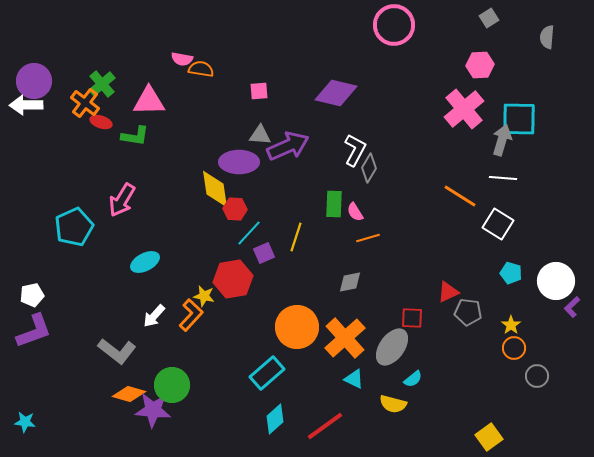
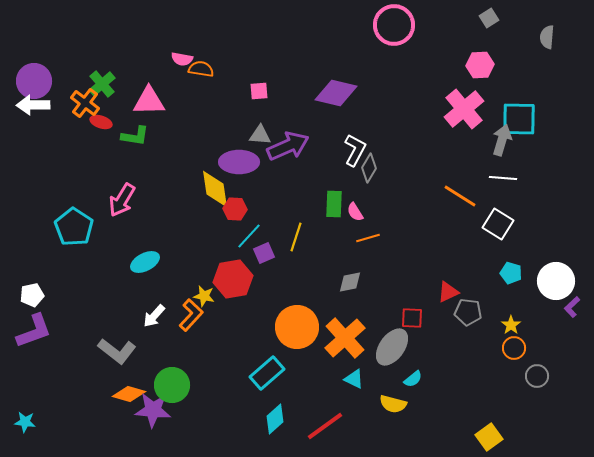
white arrow at (26, 105): moved 7 px right
cyan pentagon at (74, 227): rotated 15 degrees counterclockwise
cyan line at (249, 233): moved 3 px down
